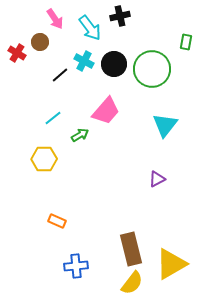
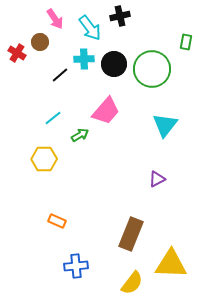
cyan cross: moved 2 px up; rotated 30 degrees counterclockwise
brown rectangle: moved 15 px up; rotated 36 degrees clockwise
yellow triangle: rotated 32 degrees clockwise
